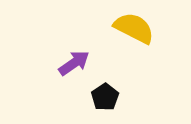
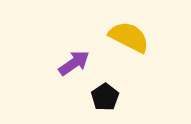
yellow semicircle: moved 5 px left, 9 px down
